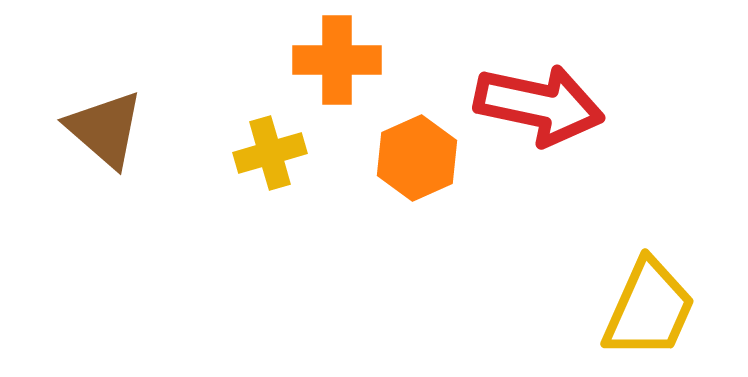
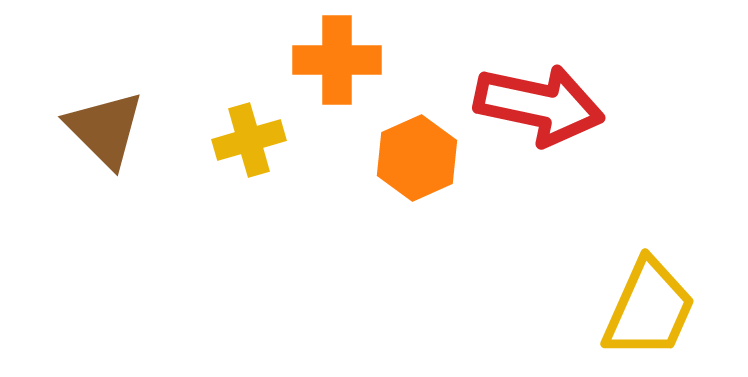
brown triangle: rotated 4 degrees clockwise
yellow cross: moved 21 px left, 13 px up
